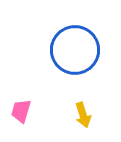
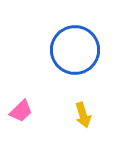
pink trapezoid: rotated 150 degrees counterclockwise
